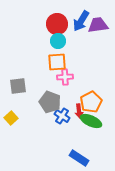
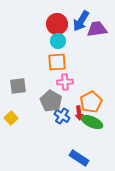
purple trapezoid: moved 1 px left, 4 px down
pink cross: moved 5 px down
gray pentagon: moved 1 px right, 1 px up; rotated 10 degrees clockwise
red arrow: moved 2 px down
green ellipse: moved 1 px right, 1 px down
